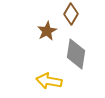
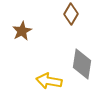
brown star: moved 25 px left
gray diamond: moved 6 px right, 10 px down
